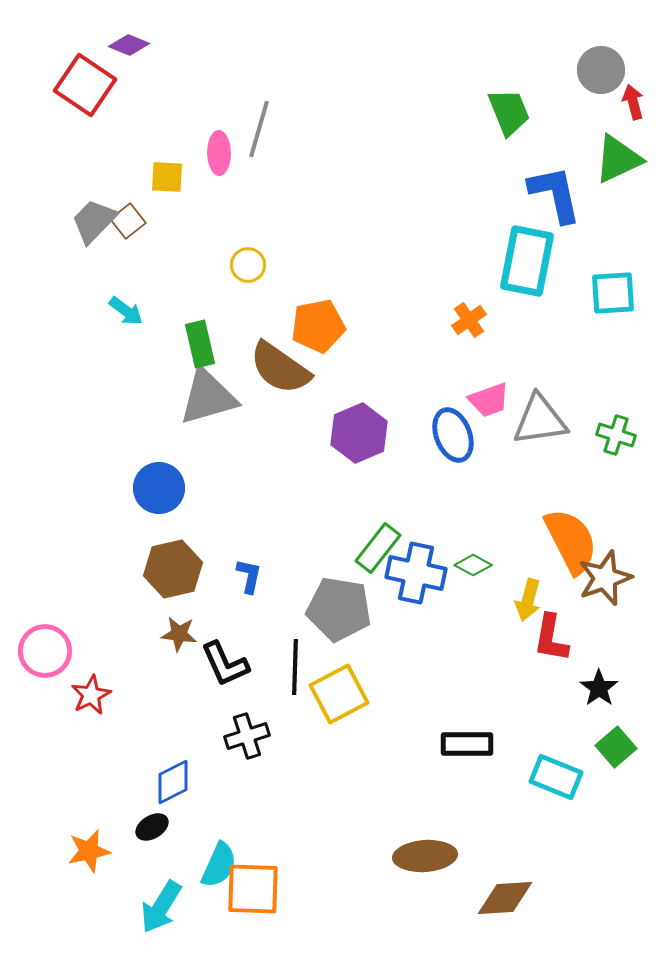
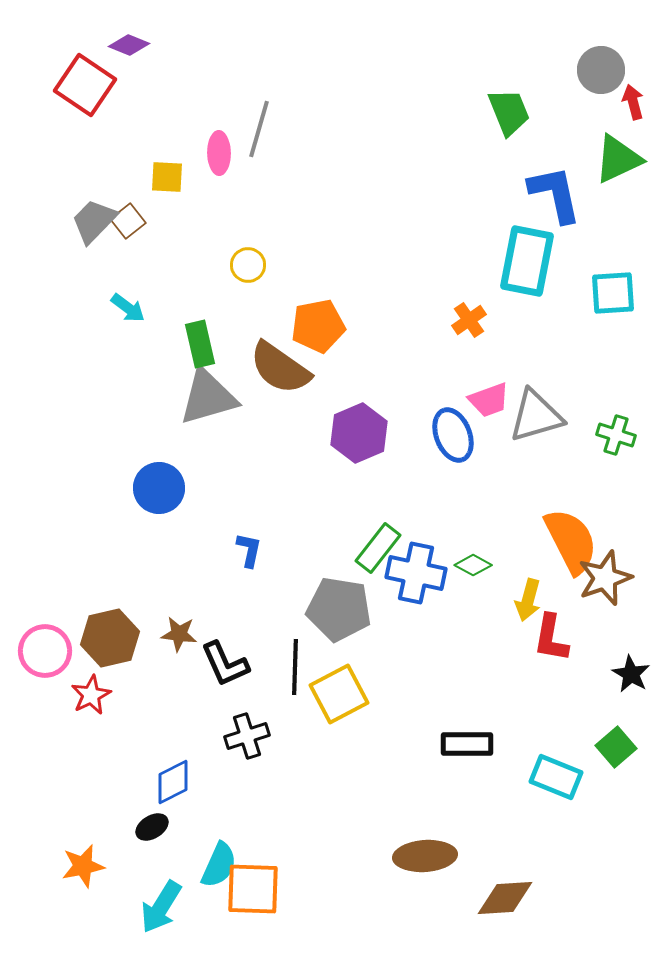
cyan arrow at (126, 311): moved 2 px right, 3 px up
gray triangle at (540, 420): moved 4 px left, 4 px up; rotated 8 degrees counterclockwise
brown hexagon at (173, 569): moved 63 px left, 69 px down
blue L-shape at (249, 576): moved 26 px up
black star at (599, 688): moved 32 px right, 14 px up; rotated 6 degrees counterclockwise
orange star at (89, 851): moved 6 px left, 15 px down
